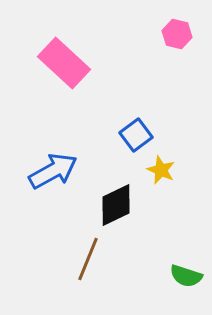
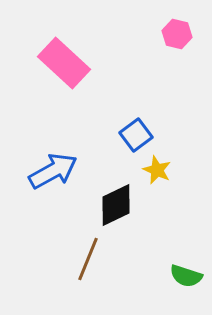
yellow star: moved 4 px left
